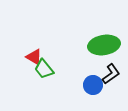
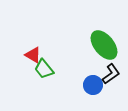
green ellipse: rotated 60 degrees clockwise
red triangle: moved 1 px left, 2 px up
